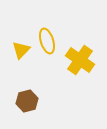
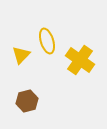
yellow triangle: moved 5 px down
